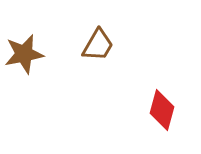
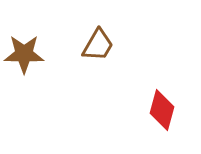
brown star: rotated 12 degrees clockwise
